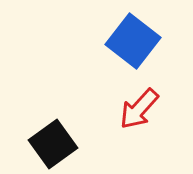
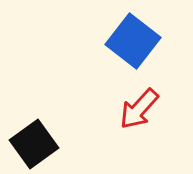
black square: moved 19 px left
